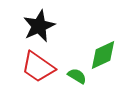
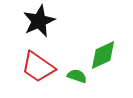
black star: moved 5 px up
green semicircle: rotated 12 degrees counterclockwise
